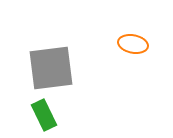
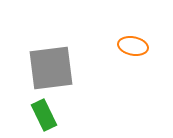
orange ellipse: moved 2 px down
